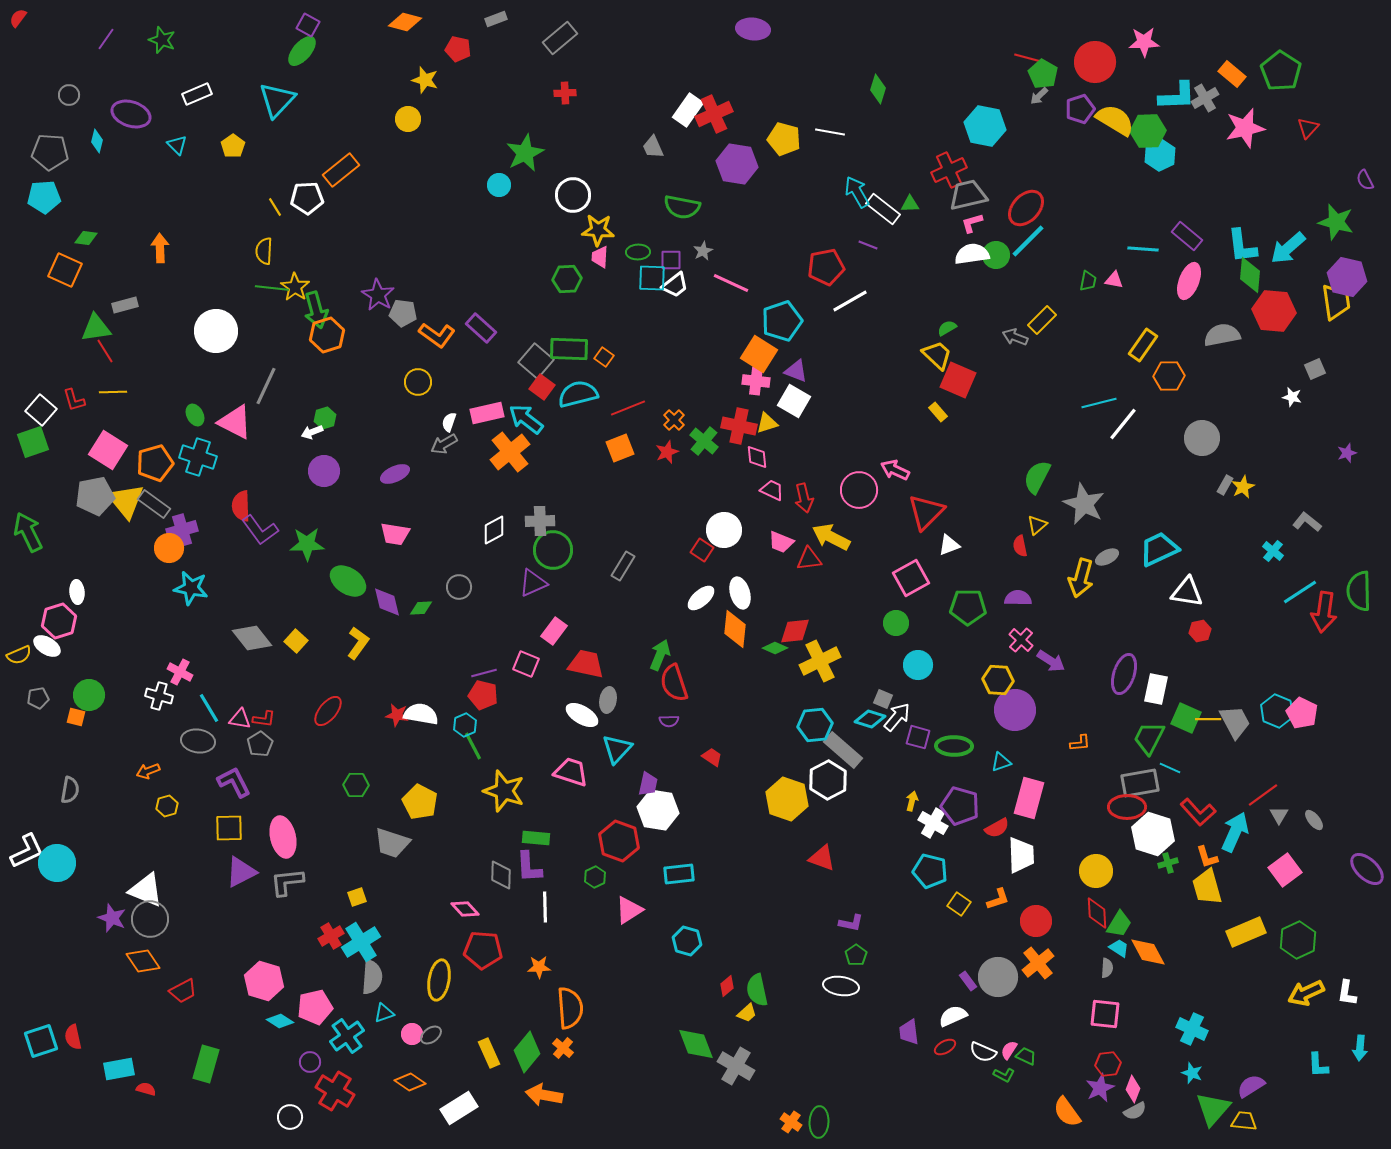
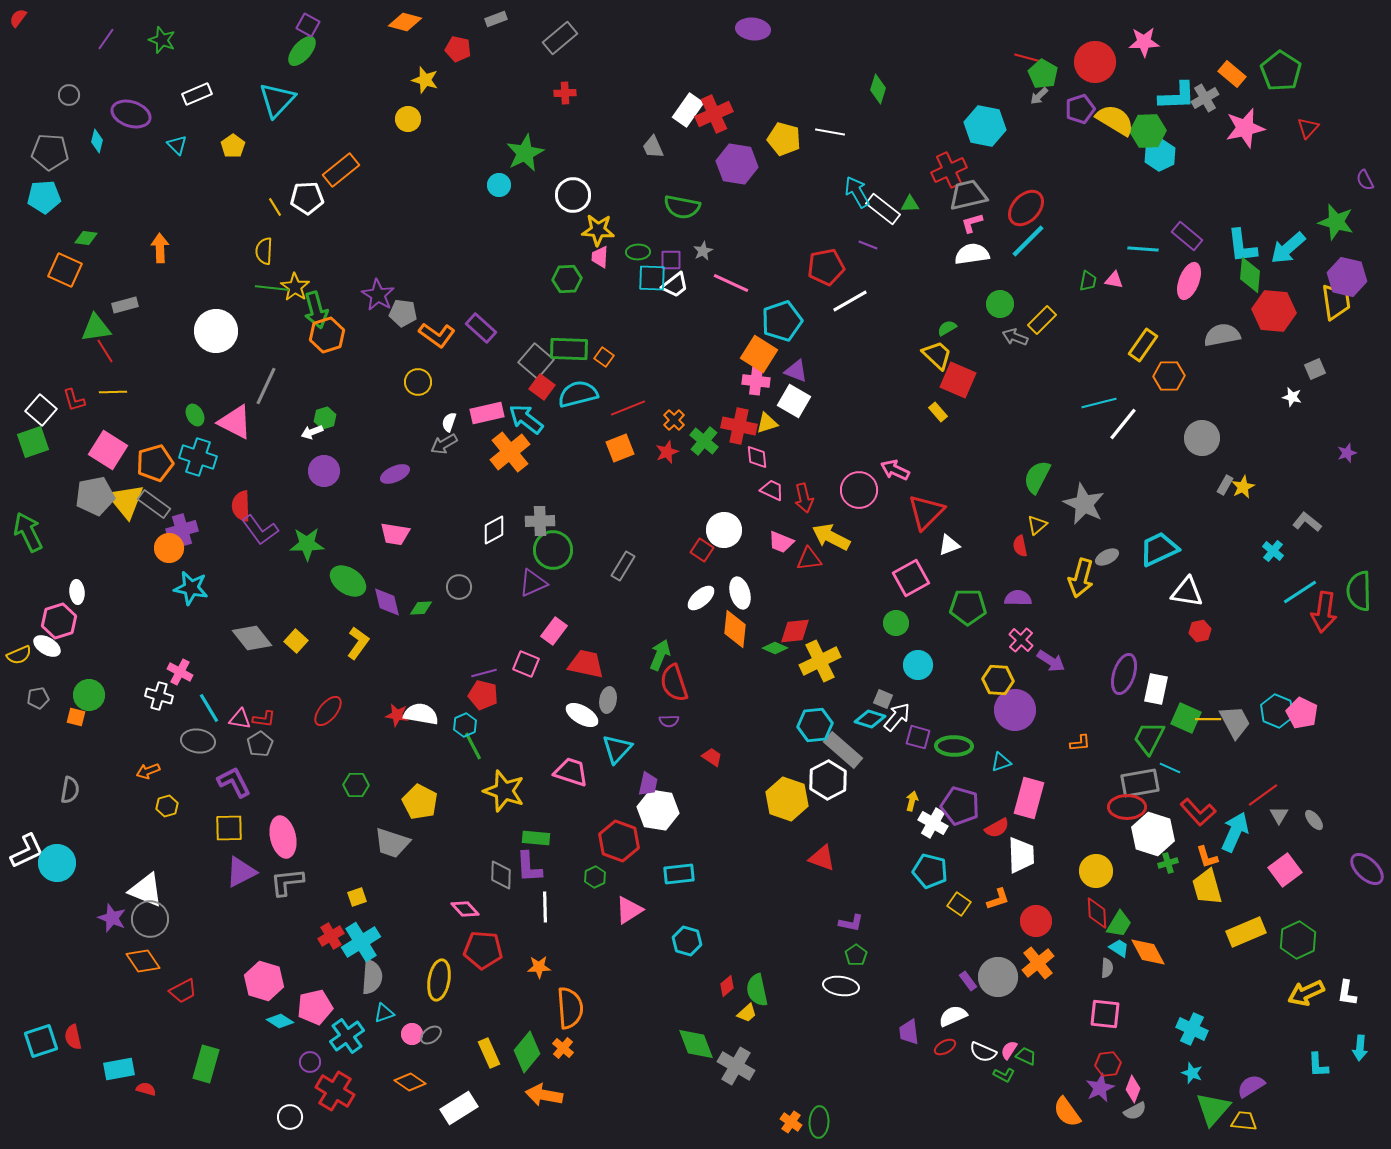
green circle at (996, 255): moved 4 px right, 49 px down
